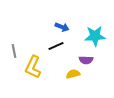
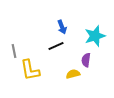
blue arrow: rotated 48 degrees clockwise
cyan star: rotated 15 degrees counterclockwise
purple semicircle: rotated 96 degrees clockwise
yellow L-shape: moved 3 px left, 3 px down; rotated 35 degrees counterclockwise
